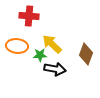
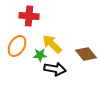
orange ellipse: rotated 65 degrees counterclockwise
brown diamond: rotated 60 degrees counterclockwise
